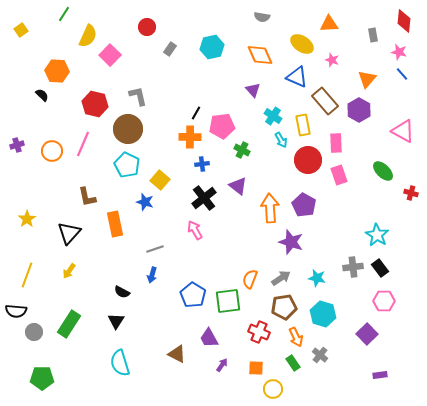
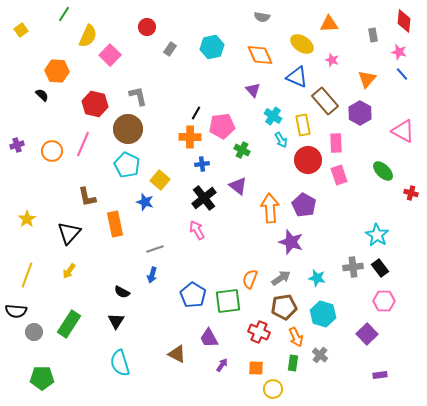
purple hexagon at (359, 110): moved 1 px right, 3 px down
pink arrow at (195, 230): moved 2 px right
green rectangle at (293, 363): rotated 42 degrees clockwise
